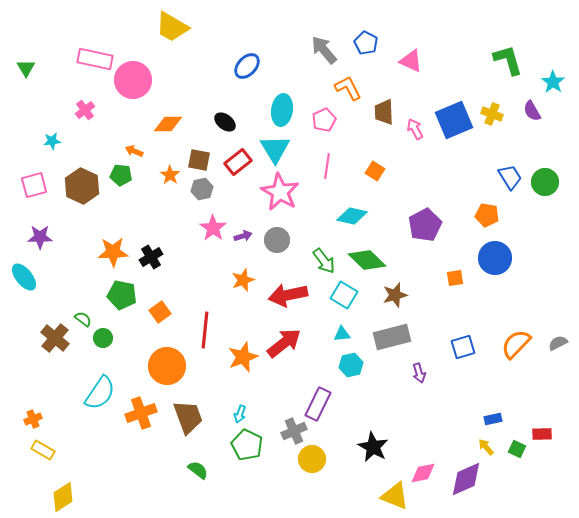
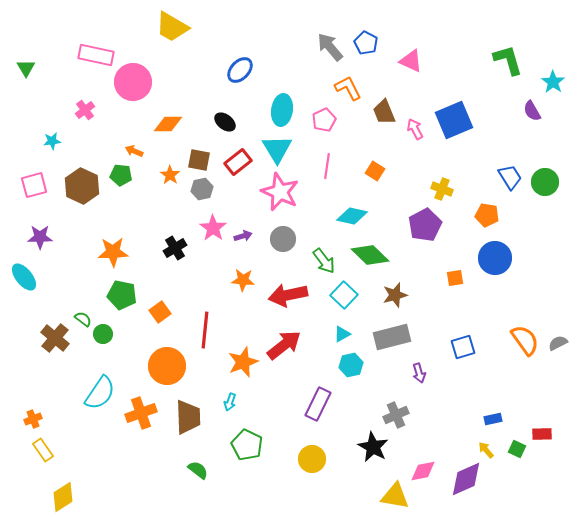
gray arrow at (324, 50): moved 6 px right, 3 px up
pink rectangle at (95, 59): moved 1 px right, 4 px up
blue ellipse at (247, 66): moved 7 px left, 4 px down
pink circle at (133, 80): moved 2 px down
brown trapezoid at (384, 112): rotated 20 degrees counterclockwise
yellow cross at (492, 114): moved 50 px left, 75 px down
cyan triangle at (275, 149): moved 2 px right
pink star at (280, 192): rotated 6 degrees counterclockwise
gray circle at (277, 240): moved 6 px right, 1 px up
black cross at (151, 257): moved 24 px right, 9 px up
green diamond at (367, 260): moved 3 px right, 5 px up
orange star at (243, 280): rotated 25 degrees clockwise
cyan square at (344, 295): rotated 12 degrees clockwise
cyan triangle at (342, 334): rotated 24 degrees counterclockwise
green circle at (103, 338): moved 4 px up
red arrow at (284, 343): moved 2 px down
orange semicircle at (516, 344): moved 9 px right, 4 px up; rotated 100 degrees clockwise
orange star at (243, 357): moved 5 px down
cyan arrow at (240, 414): moved 10 px left, 12 px up
brown trapezoid at (188, 417): rotated 18 degrees clockwise
gray cross at (294, 431): moved 102 px right, 16 px up
yellow arrow at (486, 447): moved 3 px down
yellow rectangle at (43, 450): rotated 25 degrees clockwise
pink diamond at (423, 473): moved 2 px up
yellow triangle at (395, 496): rotated 12 degrees counterclockwise
